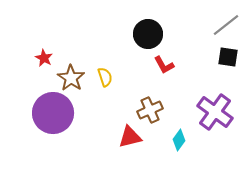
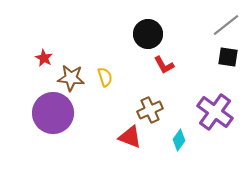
brown star: rotated 28 degrees counterclockwise
red triangle: rotated 35 degrees clockwise
